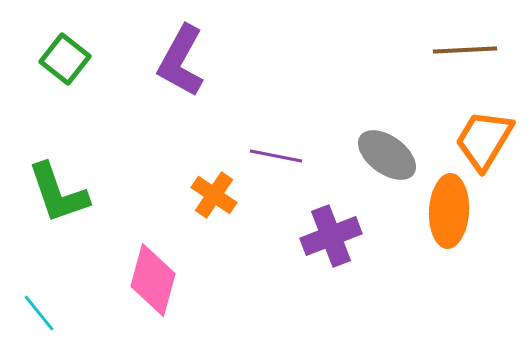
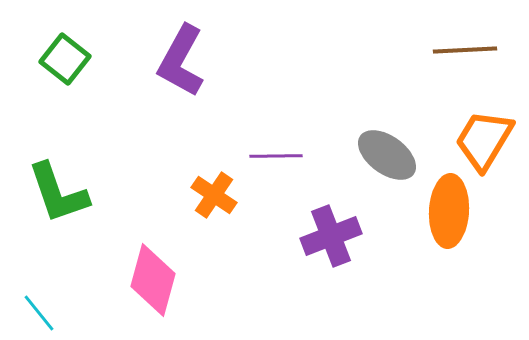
purple line: rotated 12 degrees counterclockwise
